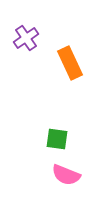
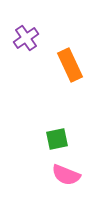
orange rectangle: moved 2 px down
green square: rotated 20 degrees counterclockwise
